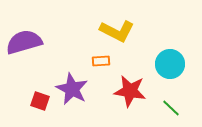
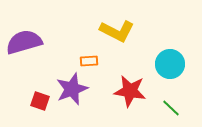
orange rectangle: moved 12 px left
purple star: rotated 24 degrees clockwise
